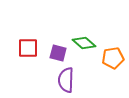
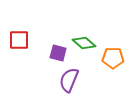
red square: moved 9 px left, 8 px up
orange pentagon: rotated 10 degrees clockwise
purple semicircle: moved 3 px right; rotated 20 degrees clockwise
